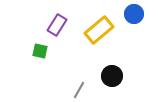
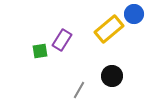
purple rectangle: moved 5 px right, 15 px down
yellow rectangle: moved 10 px right, 1 px up
green square: rotated 21 degrees counterclockwise
